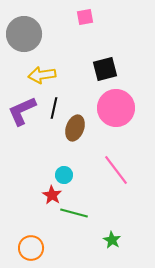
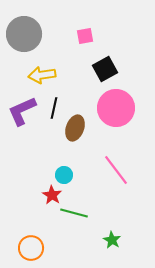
pink square: moved 19 px down
black square: rotated 15 degrees counterclockwise
